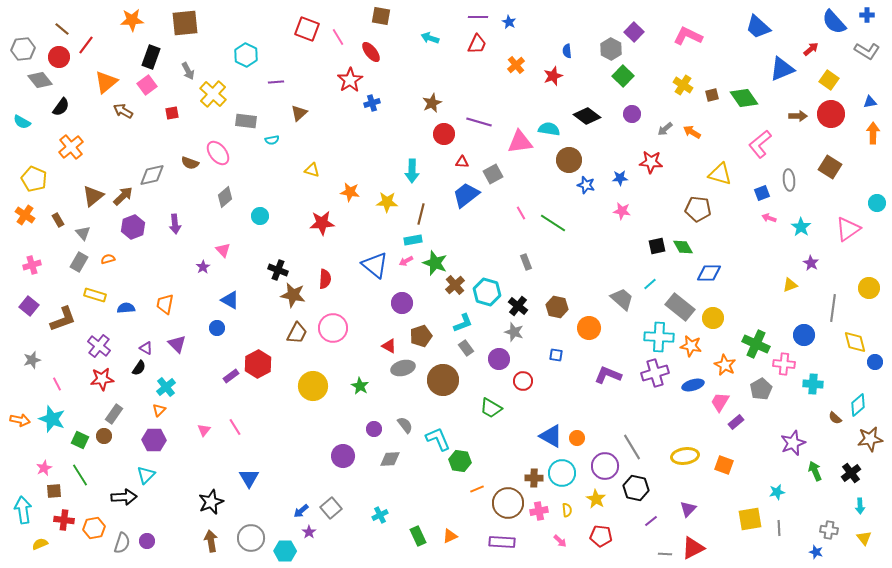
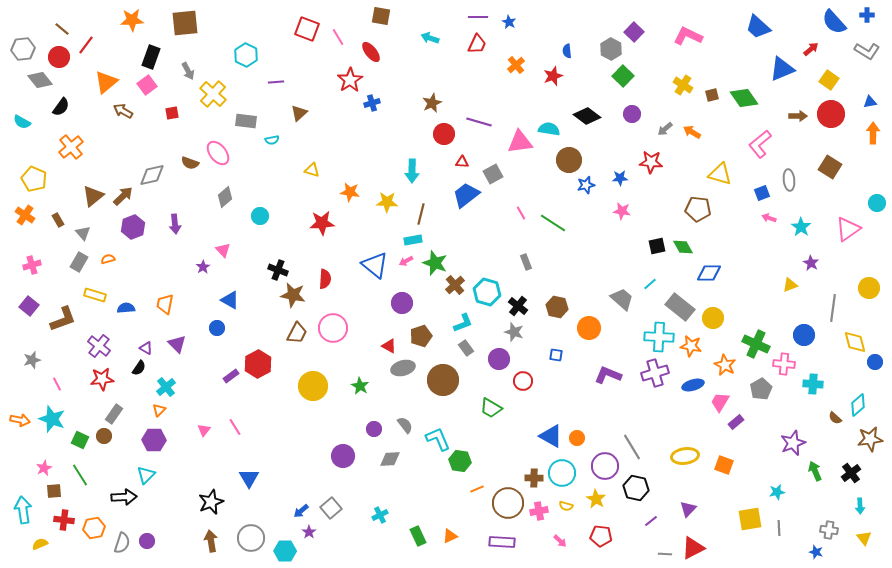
blue star at (586, 185): rotated 30 degrees counterclockwise
yellow semicircle at (567, 510): moved 1 px left, 4 px up; rotated 112 degrees clockwise
